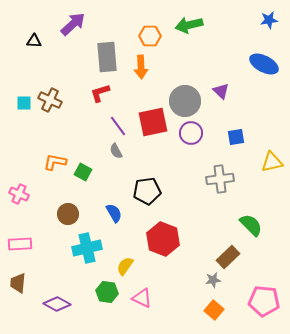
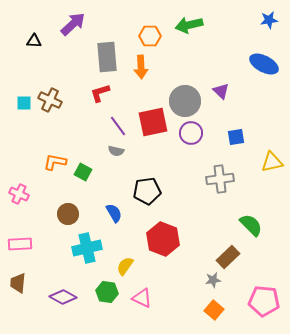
gray semicircle: rotated 49 degrees counterclockwise
purple diamond: moved 6 px right, 7 px up
